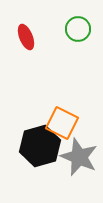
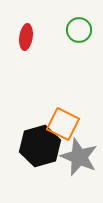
green circle: moved 1 px right, 1 px down
red ellipse: rotated 30 degrees clockwise
orange square: moved 1 px right, 1 px down
